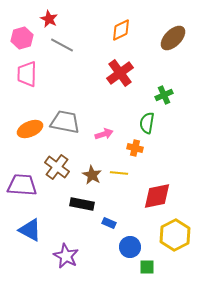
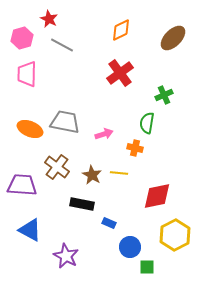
orange ellipse: rotated 45 degrees clockwise
